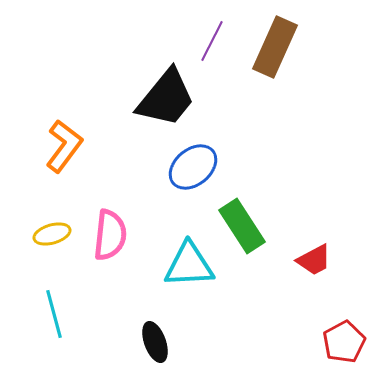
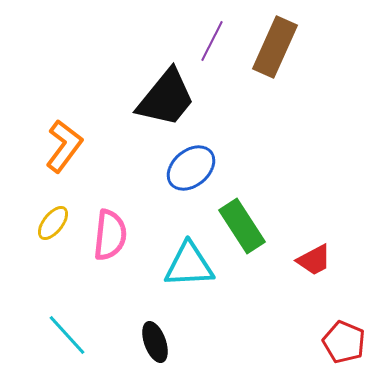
blue ellipse: moved 2 px left, 1 px down
yellow ellipse: moved 1 px right, 11 px up; rotated 36 degrees counterclockwise
cyan line: moved 13 px right, 21 px down; rotated 27 degrees counterclockwise
red pentagon: rotated 21 degrees counterclockwise
